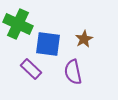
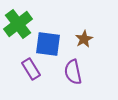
green cross: rotated 28 degrees clockwise
purple rectangle: rotated 15 degrees clockwise
